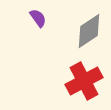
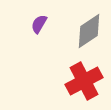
purple semicircle: moved 1 px right, 6 px down; rotated 114 degrees counterclockwise
